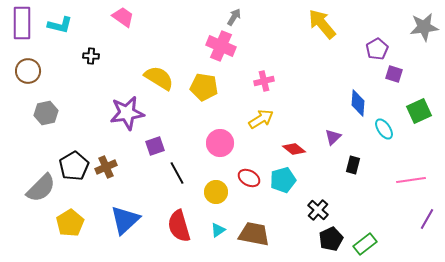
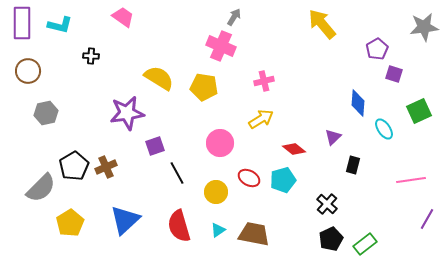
black cross at (318, 210): moved 9 px right, 6 px up
